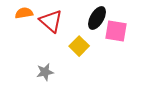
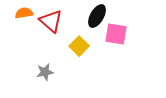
black ellipse: moved 2 px up
pink square: moved 3 px down
